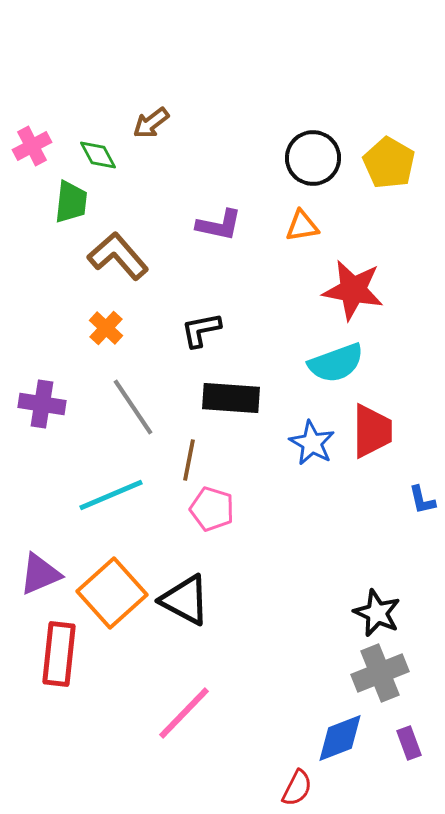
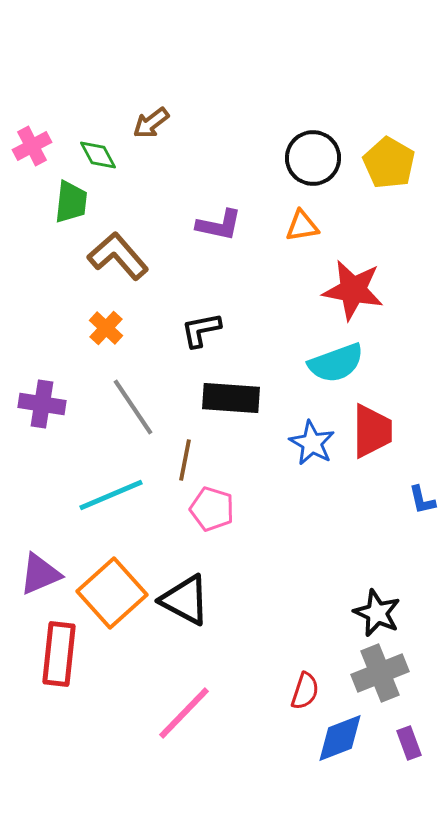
brown line: moved 4 px left
red semicircle: moved 8 px right, 97 px up; rotated 9 degrees counterclockwise
